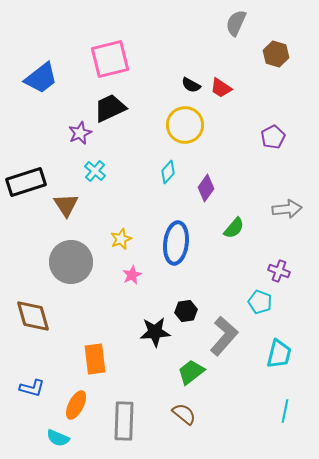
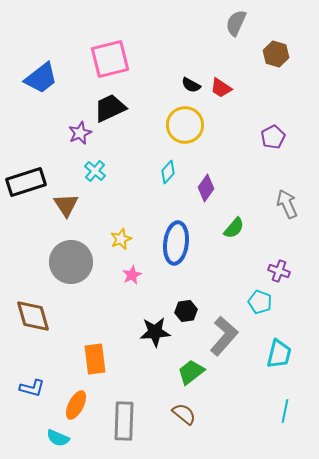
gray arrow: moved 5 px up; rotated 108 degrees counterclockwise
